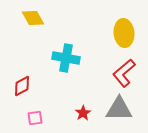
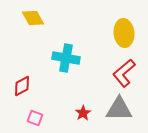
pink square: rotated 28 degrees clockwise
